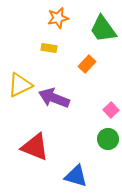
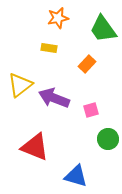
yellow triangle: rotated 12 degrees counterclockwise
pink square: moved 20 px left; rotated 28 degrees clockwise
